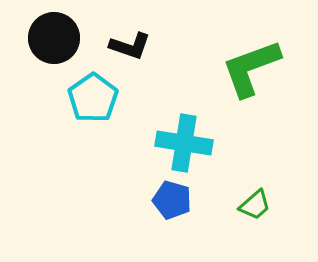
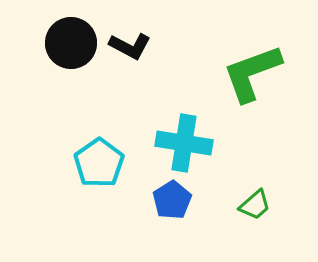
black circle: moved 17 px right, 5 px down
black L-shape: rotated 9 degrees clockwise
green L-shape: moved 1 px right, 5 px down
cyan pentagon: moved 6 px right, 65 px down
blue pentagon: rotated 24 degrees clockwise
